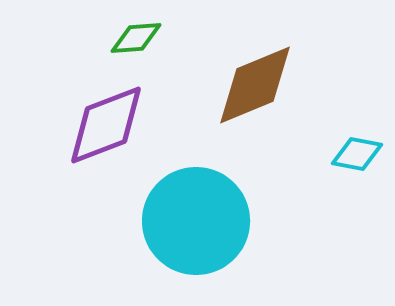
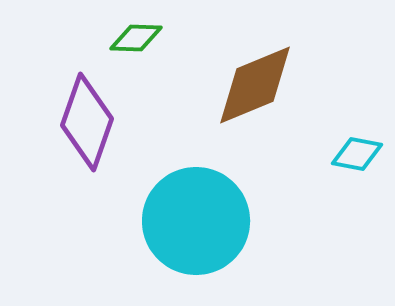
green diamond: rotated 6 degrees clockwise
purple diamond: moved 19 px left, 3 px up; rotated 50 degrees counterclockwise
